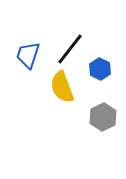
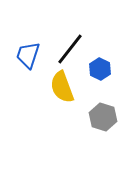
gray hexagon: rotated 16 degrees counterclockwise
